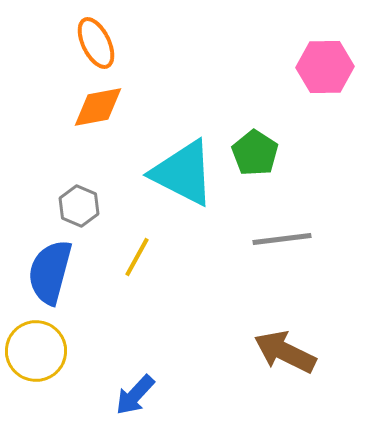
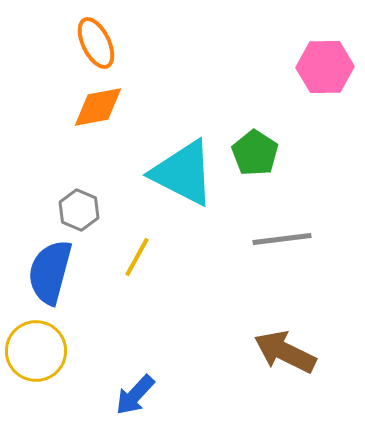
gray hexagon: moved 4 px down
